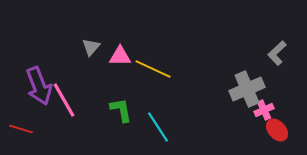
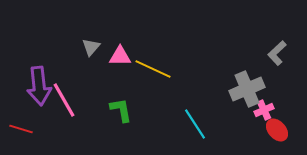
purple arrow: rotated 15 degrees clockwise
cyan line: moved 37 px right, 3 px up
